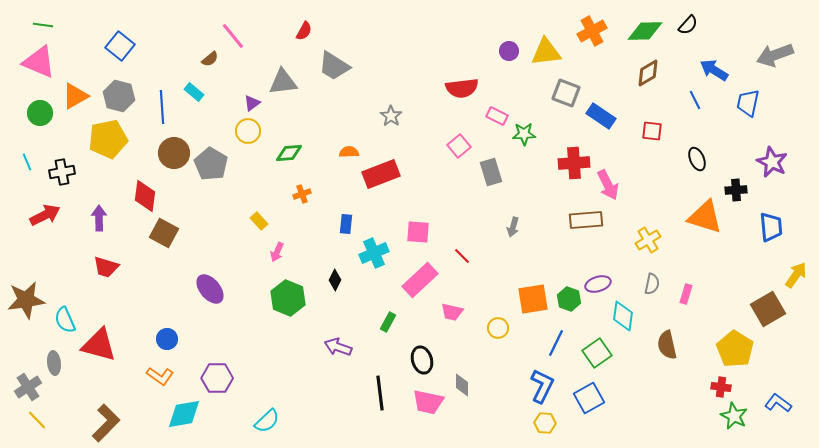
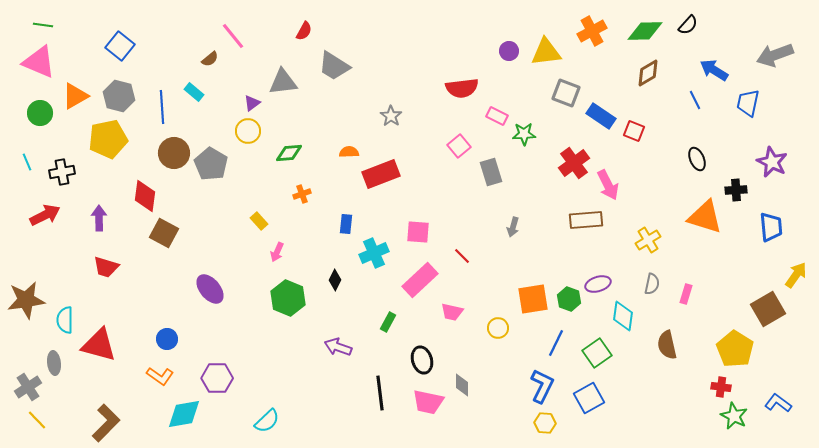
red square at (652, 131): moved 18 px left; rotated 15 degrees clockwise
red cross at (574, 163): rotated 32 degrees counterclockwise
cyan semicircle at (65, 320): rotated 24 degrees clockwise
